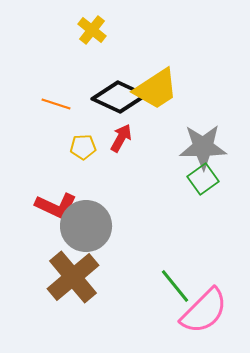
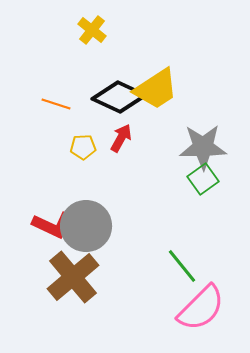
red L-shape: moved 3 px left, 19 px down
green line: moved 7 px right, 20 px up
pink semicircle: moved 3 px left, 3 px up
